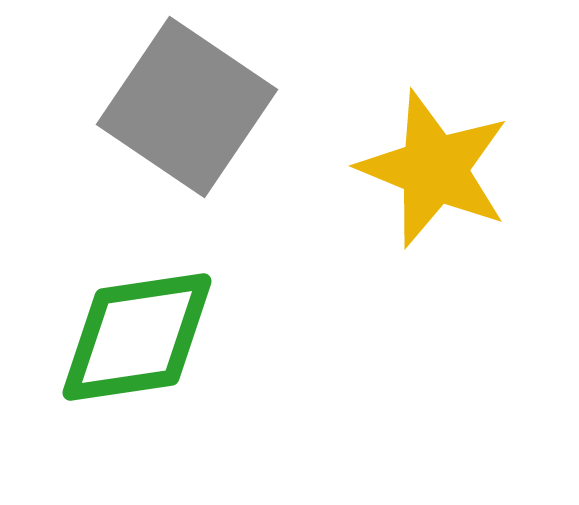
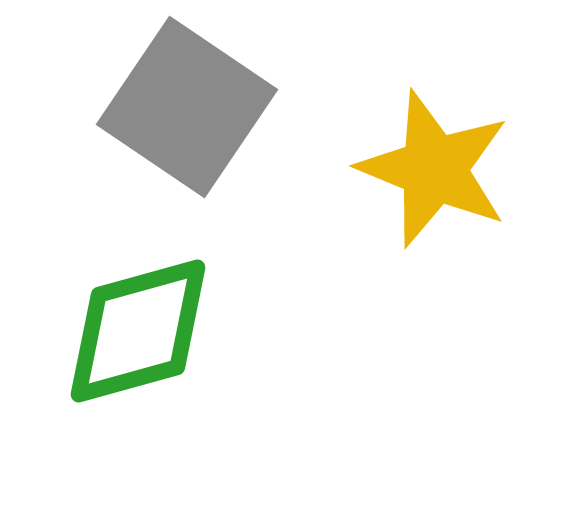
green diamond: moved 1 px right, 6 px up; rotated 7 degrees counterclockwise
